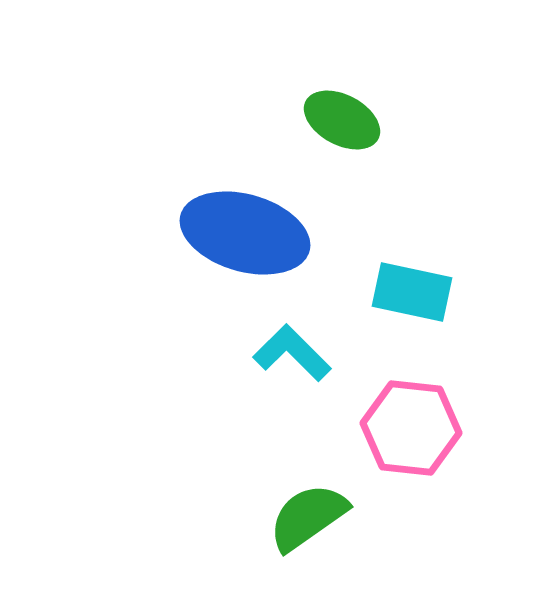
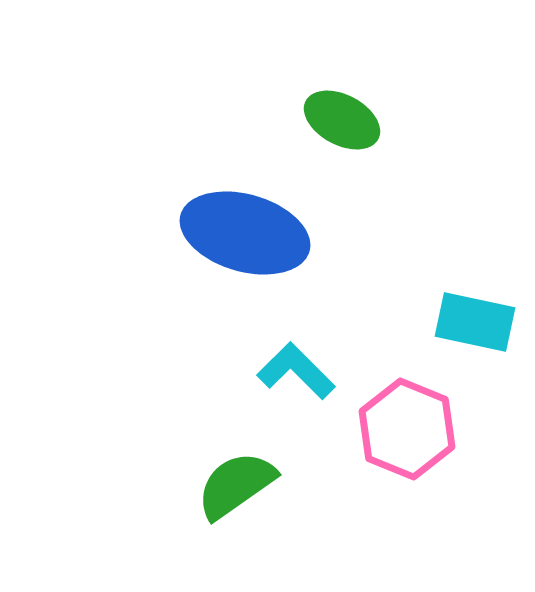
cyan rectangle: moved 63 px right, 30 px down
cyan L-shape: moved 4 px right, 18 px down
pink hexagon: moved 4 px left, 1 px down; rotated 16 degrees clockwise
green semicircle: moved 72 px left, 32 px up
